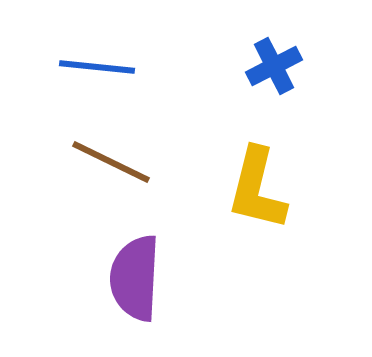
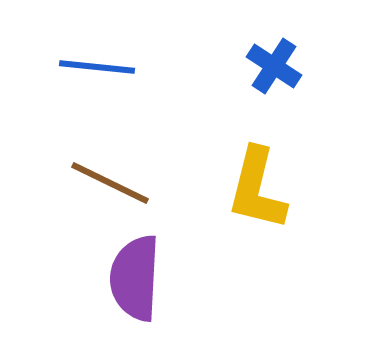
blue cross: rotated 30 degrees counterclockwise
brown line: moved 1 px left, 21 px down
